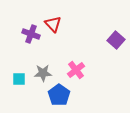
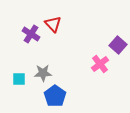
purple cross: rotated 12 degrees clockwise
purple square: moved 2 px right, 5 px down
pink cross: moved 24 px right, 6 px up
blue pentagon: moved 4 px left, 1 px down
